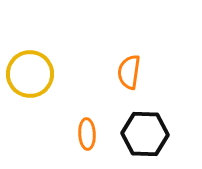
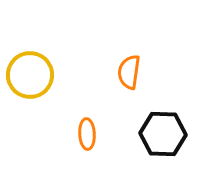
yellow circle: moved 1 px down
black hexagon: moved 18 px right
